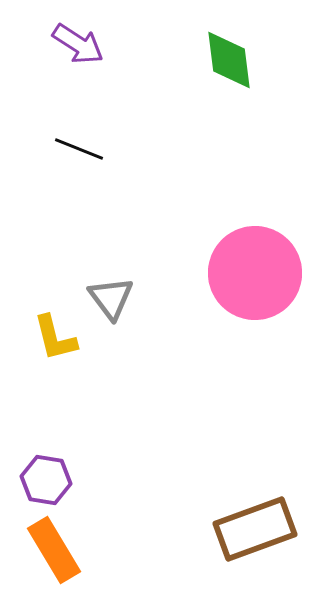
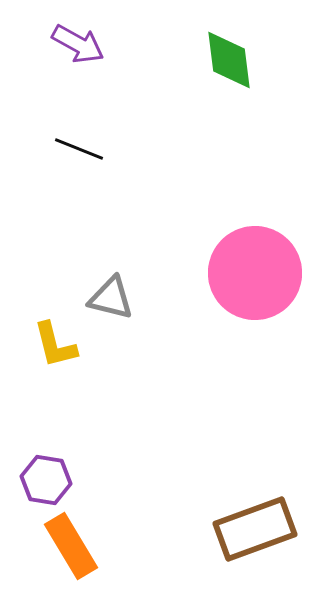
purple arrow: rotated 4 degrees counterclockwise
gray triangle: rotated 39 degrees counterclockwise
yellow L-shape: moved 7 px down
orange rectangle: moved 17 px right, 4 px up
